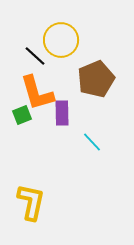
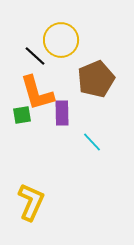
green square: rotated 12 degrees clockwise
yellow L-shape: rotated 12 degrees clockwise
